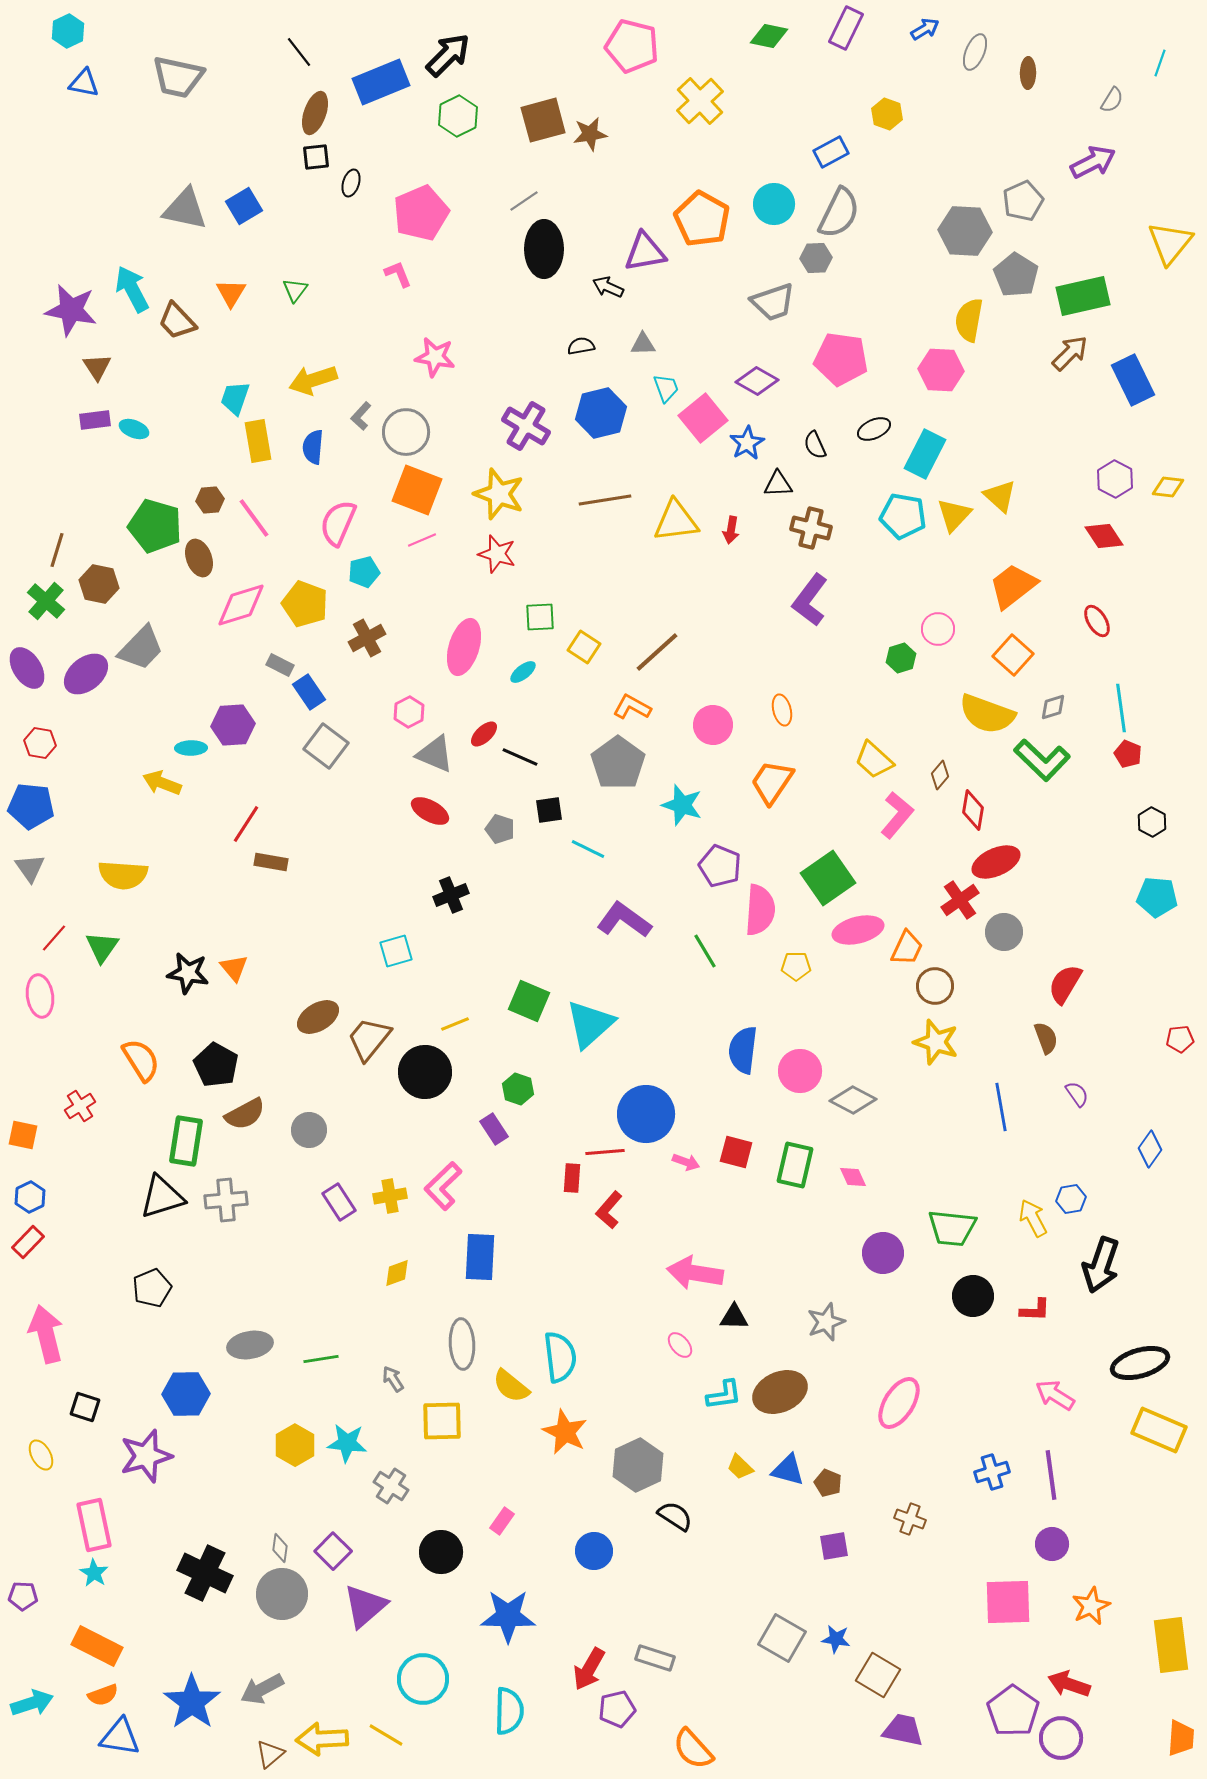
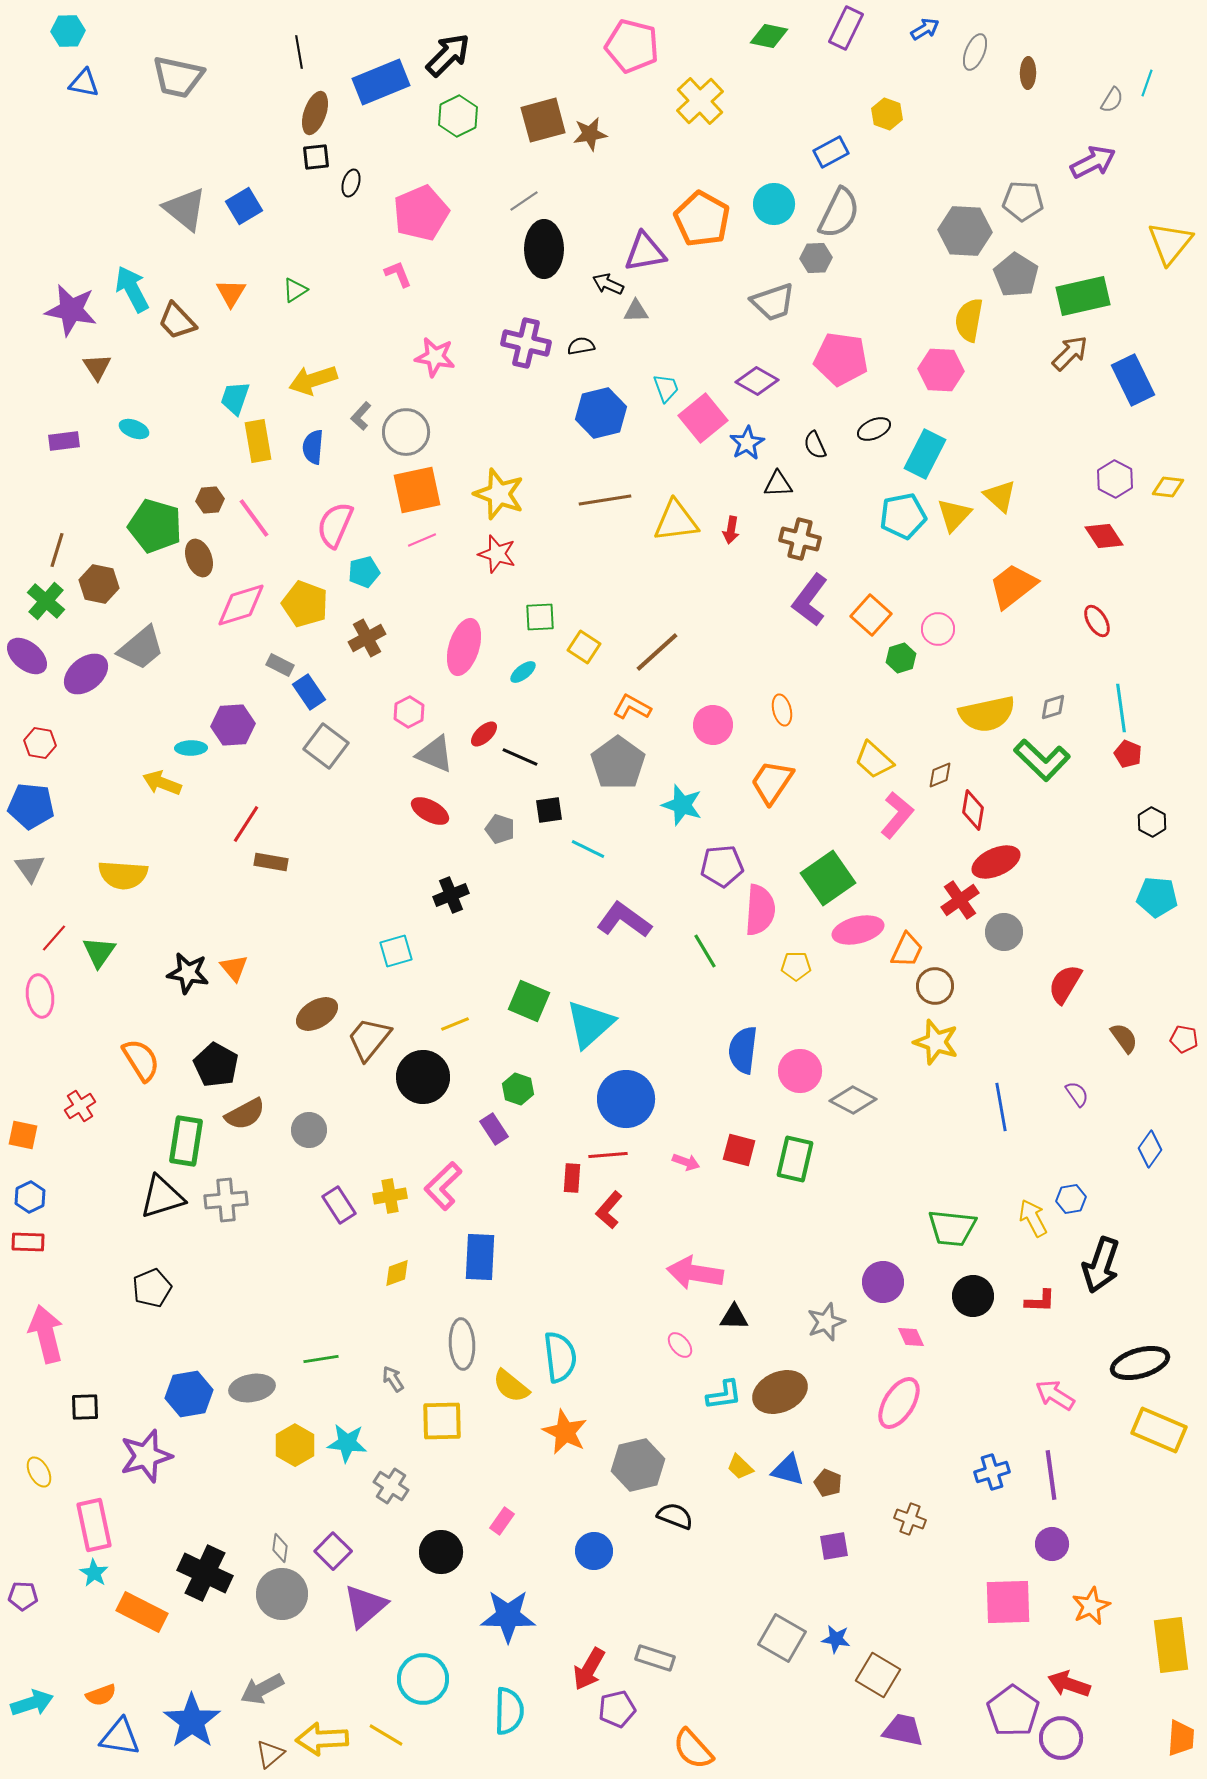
cyan hexagon at (68, 31): rotated 24 degrees clockwise
black line at (299, 52): rotated 28 degrees clockwise
cyan line at (1160, 63): moved 13 px left, 20 px down
gray pentagon at (1023, 201): rotated 27 degrees clockwise
gray triangle at (185, 209): rotated 27 degrees clockwise
black arrow at (608, 287): moved 3 px up
green triangle at (295, 290): rotated 20 degrees clockwise
gray triangle at (643, 344): moved 7 px left, 33 px up
purple rectangle at (95, 420): moved 31 px left, 21 px down
purple cross at (526, 426): moved 83 px up; rotated 18 degrees counterclockwise
orange square at (417, 490): rotated 33 degrees counterclockwise
cyan pentagon at (903, 516): rotated 21 degrees counterclockwise
pink semicircle at (338, 523): moved 3 px left, 2 px down
brown cross at (811, 528): moved 11 px left, 11 px down
gray trapezoid at (141, 648): rotated 6 degrees clockwise
orange square at (1013, 655): moved 142 px left, 40 px up
purple ellipse at (27, 668): moved 12 px up; rotated 18 degrees counterclockwise
yellow semicircle at (987, 714): rotated 32 degrees counterclockwise
brown diamond at (940, 775): rotated 28 degrees clockwise
purple pentagon at (720, 866): moved 2 px right; rotated 27 degrees counterclockwise
green triangle at (102, 947): moved 3 px left, 5 px down
orange trapezoid at (907, 948): moved 2 px down
brown ellipse at (318, 1017): moved 1 px left, 3 px up
brown semicircle at (1046, 1038): moved 78 px right; rotated 16 degrees counterclockwise
red pentagon at (1180, 1039): moved 4 px right; rotated 16 degrees clockwise
black circle at (425, 1072): moved 2 px left, 5 px down
blue circle at (646, 1114): moved 20 px left, 15 px up
red line at (605, 1152): moved 3 px right, 3 px down
red square at (736, 1152): moved 3 px right, 2 px up
green rectangle at (795, 1165): moved 6 px up
pink diamond at (853, 1177): moved 58 px right, 160 px down
purple rectangle at (339, 1202): moved 3 px down
red rectangle at (28, 1242): rotated 48 degrees clockwise
purple circle at (883, 1253): moved 29 px down
red L-shape at (1035, 1310): moved 5 px right, 9 px up
gray ellipse at (250, 1345): moved 2 px right, 43 px down
blue hexagon at (186, 1394): moved 3 px right; rotated 9 degrees counterclockwise
black square at (85, 1407): rotated 20 degrees counterclockwise
yellow ellipse at (41, 1455): moved 2 px left, 17 px down
gray hexagon at (638, 1465): rotated 12 degrees clockwise
black semicircle at (675, 1516): rotated 12 degrees counterclockwise
orange rectangle at (97, 1646): moved 45 px right, 34 px up
orange semicircle at (103, 1695): moved 2 px left
blue star at (192, 1702): moved 19 px down
